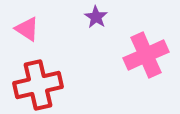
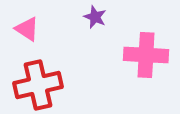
purple star: moved 1 px left; rotated 10 degrees counterclockwise
pink cross: rotated 27 degrees clockwise
